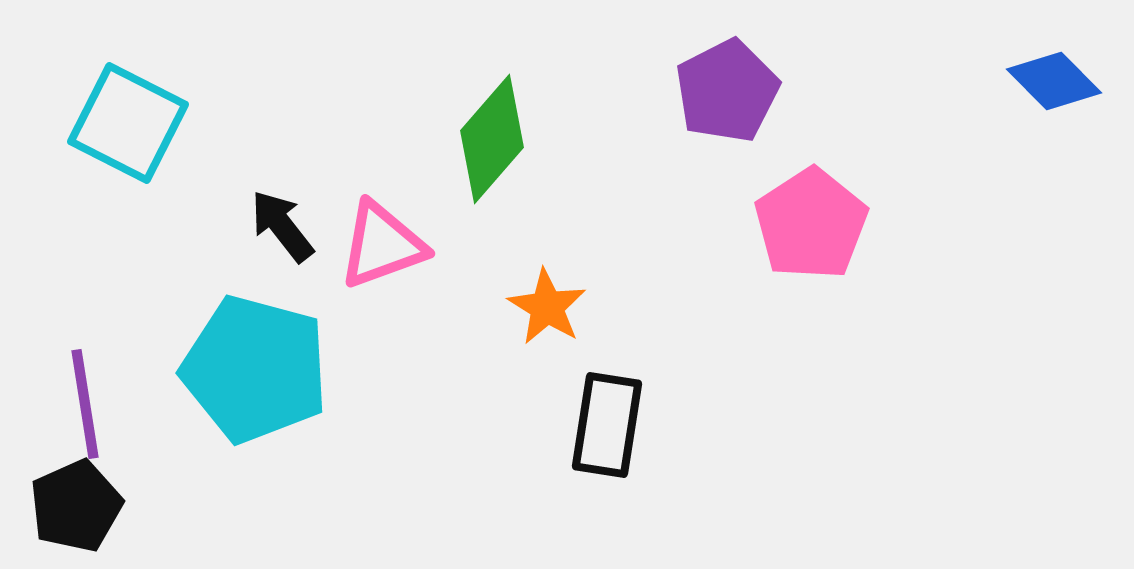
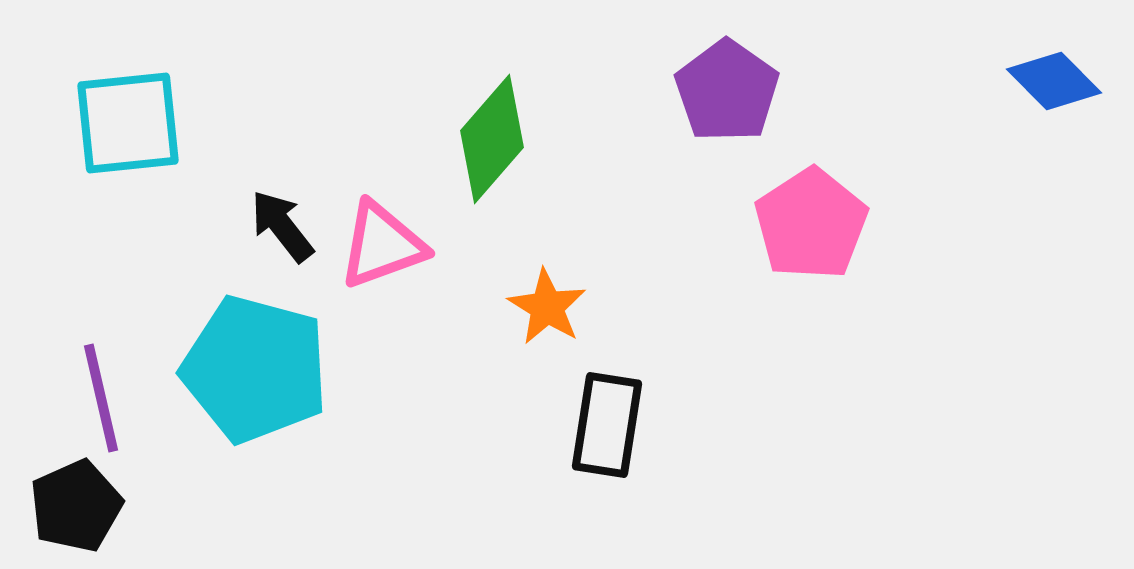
purple pentagon: rotated 10 degrees counterclockwise
cyan square: rotated 33 degrees counterclockwise
purple line: moved 16 px right, 6 px up; rotated 4 degrees counterclockwise
